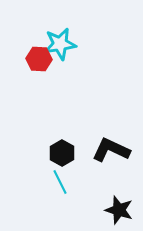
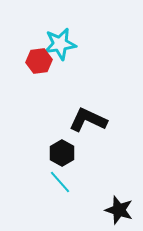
red hexagon: moved 2 px down; rotated 10 degrees counterclockwise
black L-shape: moved 23 px left, 30 px up
cyan line: rotated 15 degrees counterclockwise
